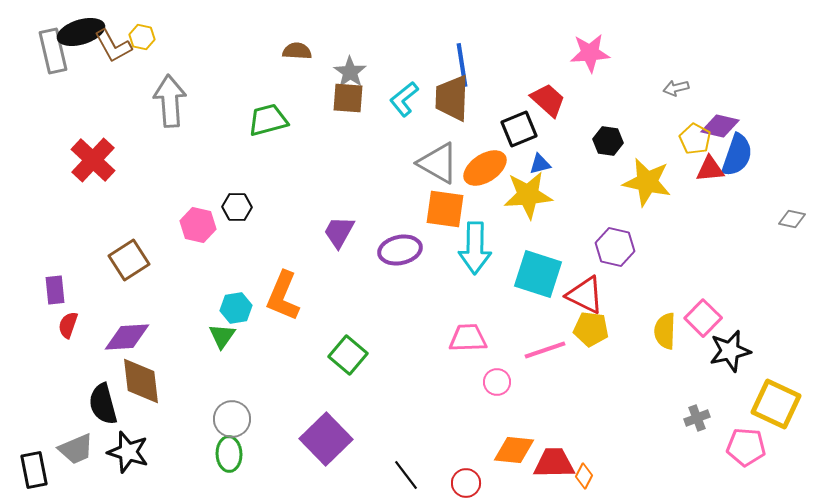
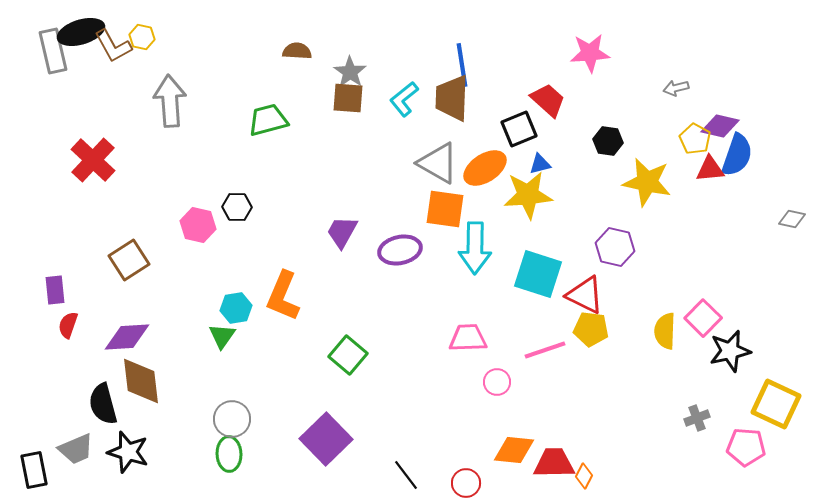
purple trapezoid at (339, 232): moved 3 px right
